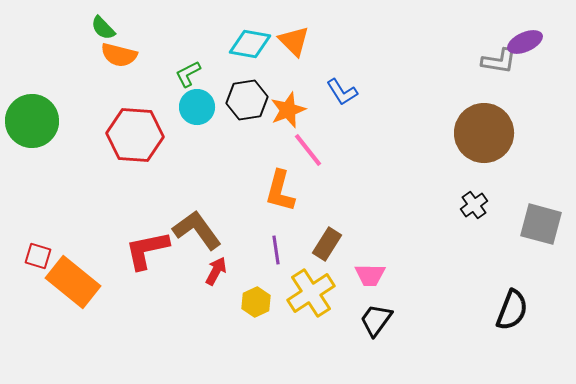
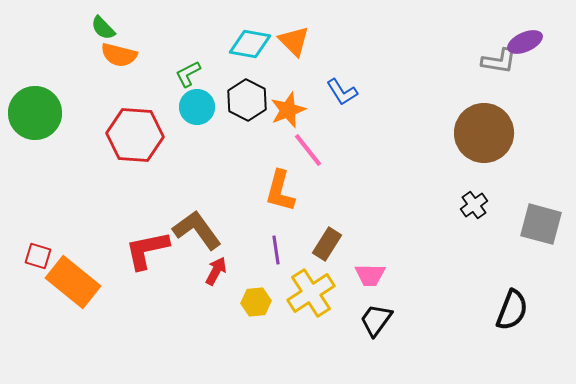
black hexagon: rotated 24 degrees counterclockwise
green circle: moved 3 px right, 8 px up
yellow hexagon: rotated 20 degrees clockwise
